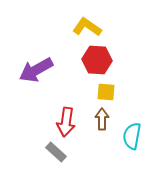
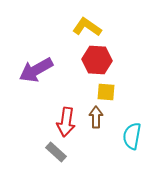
brown arrow: moved 6 px left, 2 px up
